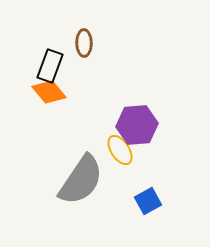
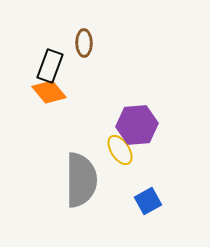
gray semicircle: rotated 34 degrees counterclockwise
